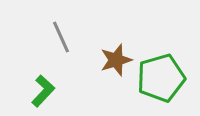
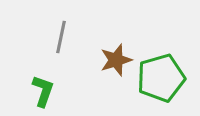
gray line: rotated 36 degrees clockwise
green L-shape: rotated 24 degrees counterclockwise
